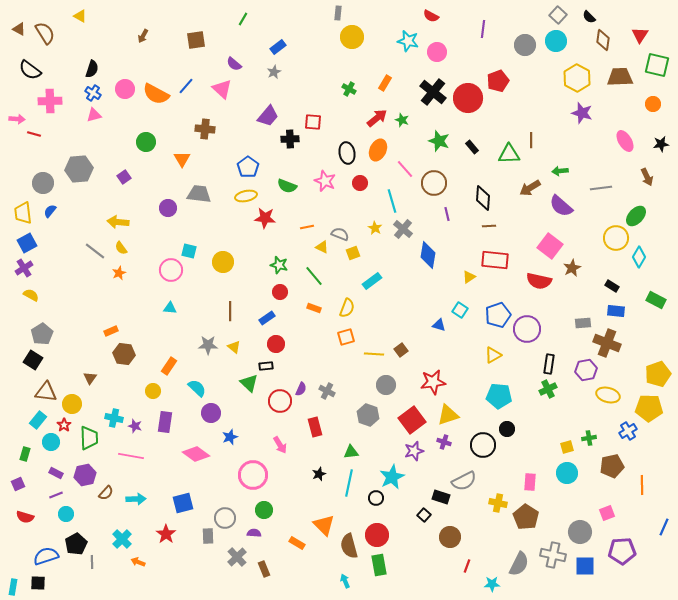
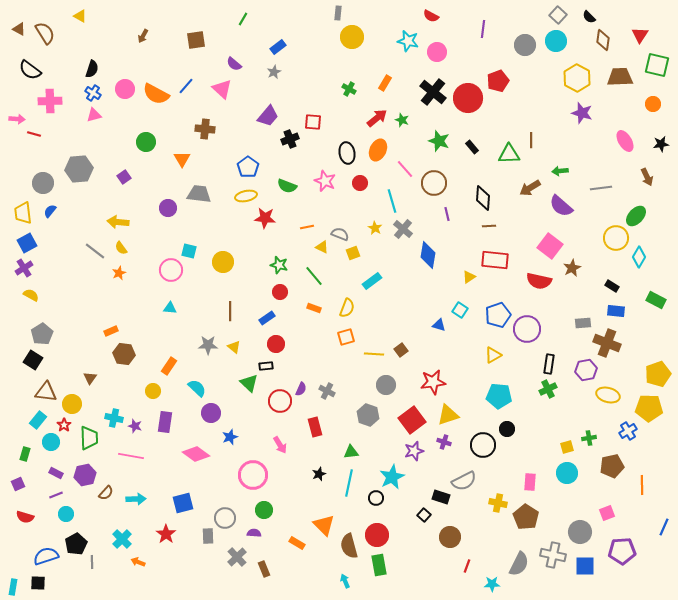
black cross at (290, 139): rotated 18 degrees counterclockwise
